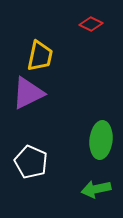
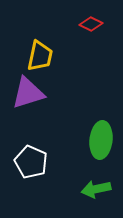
purple triangle: rotated 9 degrees clockwise
